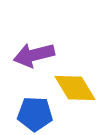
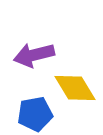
blue pentagon: rotated 12 degrees counterclockwise
